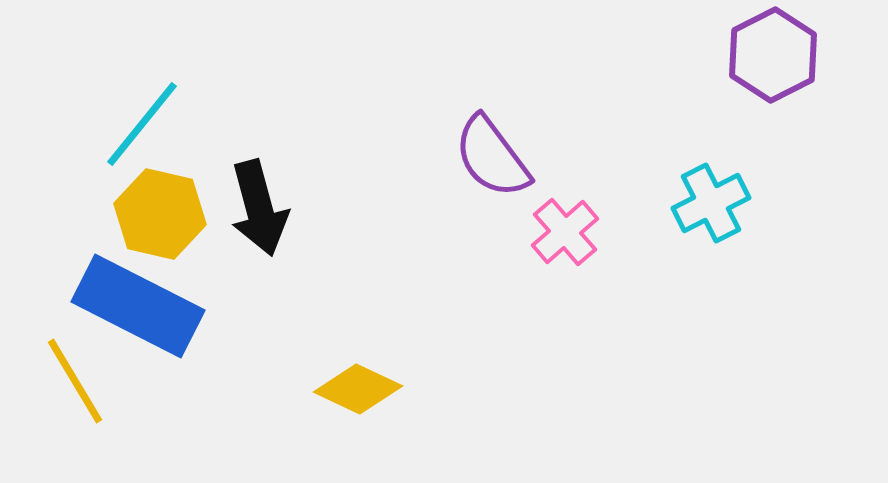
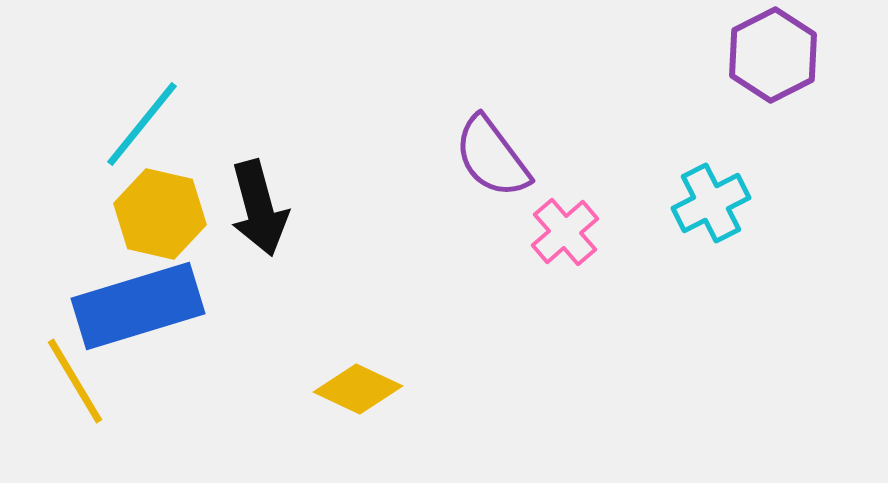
blue rectangle: rotated 44 degrees counterclockwise
